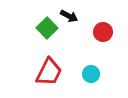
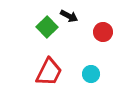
green square: moved 1 px up
